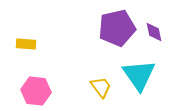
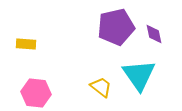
purple pentagon: moved 1 px left, 1 px up
purple diamond: moved 2 px down
yellow trapezoid: rotated 15 degrees counterclockwise
pink hexagon: moved 2 px down
